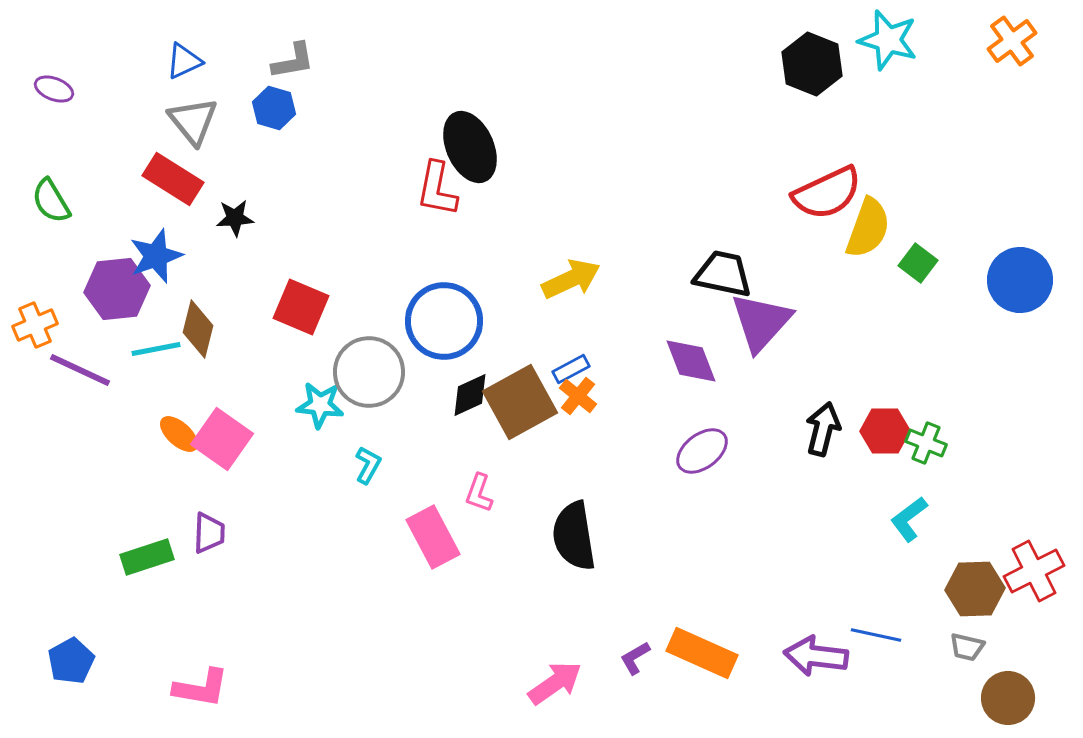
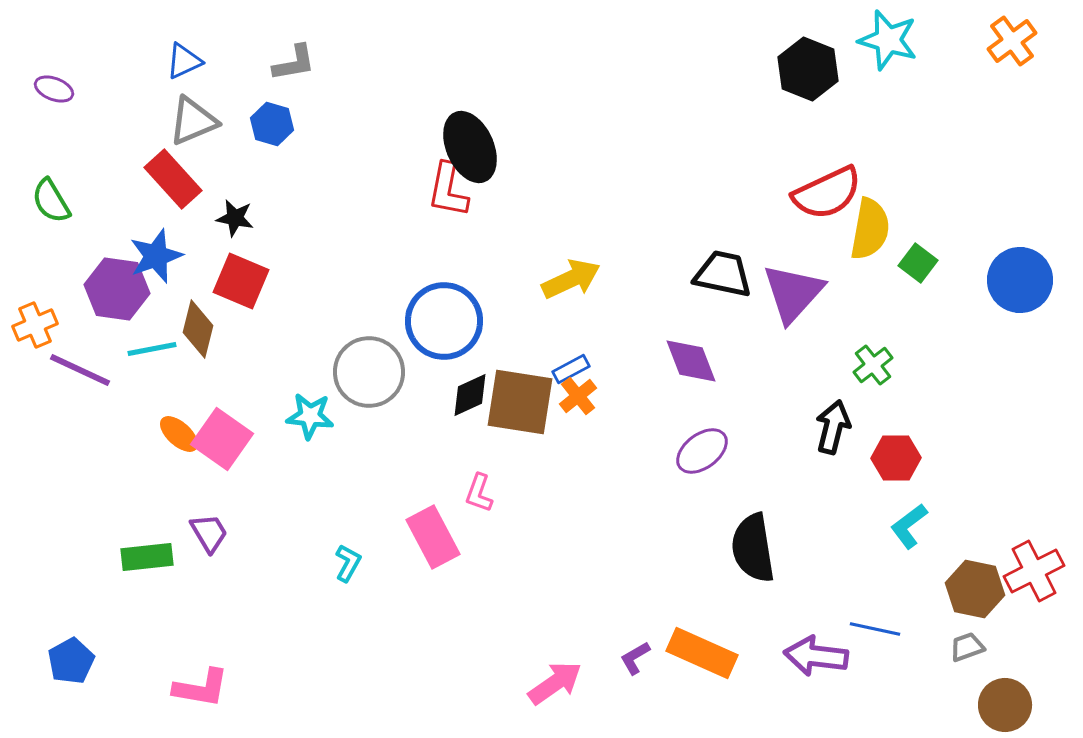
gray L-shape at (293, 61): moved 1 px right, 2 px down
black hexagon at (812, 64): moved 4 px left, 5 px down
blue hexagon at (274, 108): moved 2 px left, 16 px down
gray triangle at (193, 121): rotated 46 degrees clockwise
red rectangle at (173, 179): rotated 16 degrees clockwise
red L-shape at (437, 189): moved 11 px right, 1 px down
black star at (235, 218): rotated 15 degrees clockwise
yellow semicircle at (868, 228): moved 2 px right, 1 px down; rotated 10 degrees counterclockwise
purple hexagon at (117, 289): rotated 14 degrees clockwise
red square at (301, 307): moved 60 px left, 26 px up
purple triangle at (761, 322): moved 32 px right, 29 px up
cyan line at (156, 349): moved 4 px left
orange cross at (578, 396): rotated 12 degrees clockwise
brown square at (520, 402): rotated 38 degrees clockwise
cyan star at (320, 405): moved 10 px left, 11 px down
black arrow at (823, 429): moved 10 px right, 2 px up
red hexagon at (885, 431): moved 11 px right, 27 px down
green cross at (926, 443): moved 53 px left, 78 px up; rotated 30 degrees clockwise
cyan L-shape at (368, 465): moved 20 px left, 98 px down
cyan L-shape at (909, 519): moved 7 px down
purple trapezoid at (209, 533): rotated 33 degrees counterclockwise
black semicircle at (574, 536): moved 179 px right, 12 px down
green rectangle at (147, 557): rotated 12 degrees clockwise
brown hexagon at (975, 589): rotated 14 degrees clockwise
blue line at (876, 635): moved 1 px left, 6 px up
gray trapezoid at (967, 647): rotated 147 degrees clockwise
brown circle at (1008, 698): moved 3 px left, 7 px down
